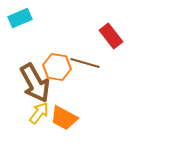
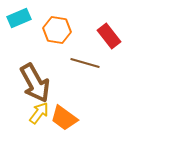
cyan rectangle: moved 1 px left
red rectangle: moved 2 px left
orange hexagon: moved 37 px up
orange trapezoid: rotated 8 degrees clockwise
